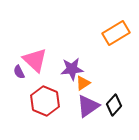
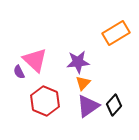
purple star: moved 6 px right, 7 px up
orange triangle: rotated 14 degrees counterclockwise
